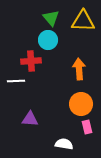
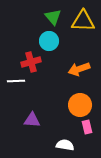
green triangle: moved 2 px right, 1 px up
cyan circle: moved 1 px right, 1 px down
red cross: moved 1 px down; rotated 12 degrees counterclockwise
orange arrow: rotated 105 degrees counterclockwise
orange circle: moved 1 px left, 1 px down
purple triangle: moved 2 px right, 1 px down
white semicircle: moved 1 px right, 1 px down
